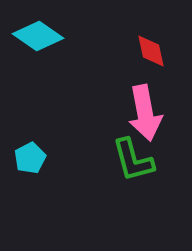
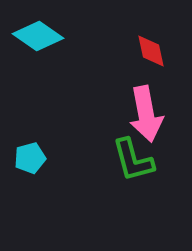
pink arrow: moved 1 px right, 1 px down
cyan pentagon: rotated 12 degrees clockwise
